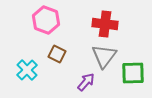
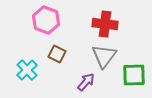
green square: moved 1 px right, 2 px down
